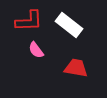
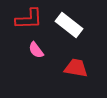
red L-shape: moved 2 px up
